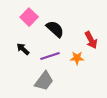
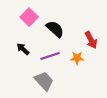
gray trapezoid: rotated 80 degrees counterclockwise
